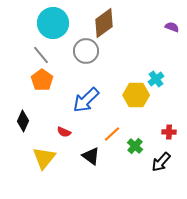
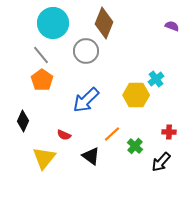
brown diamond: rotated 32 degrees counterclockwise
purple semicircle: moved 1 px up
red semicircle: moved 3 px down
